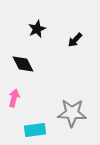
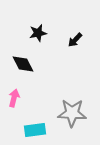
black star: moved 1 px right, 4 px down; rotated 12 degrees clockwise
